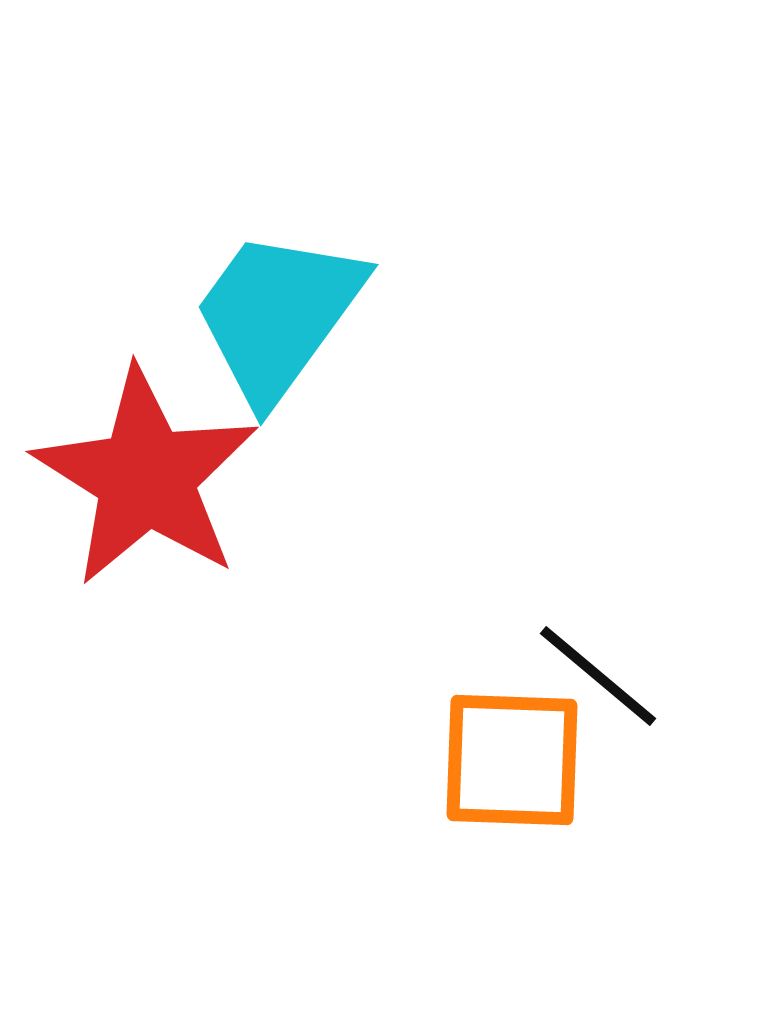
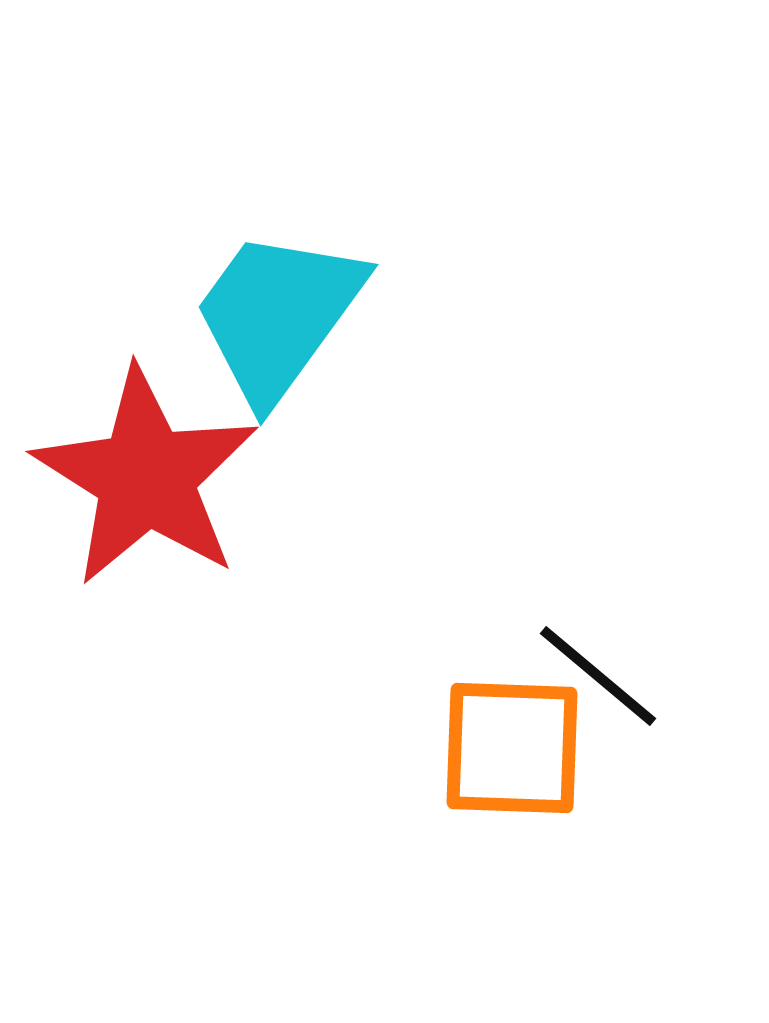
orange square: moved 12 px up
